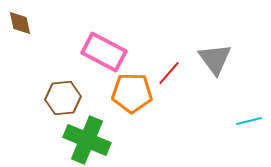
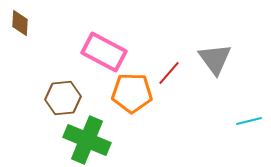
brown diamond: rotated 16 degrees clockwise
